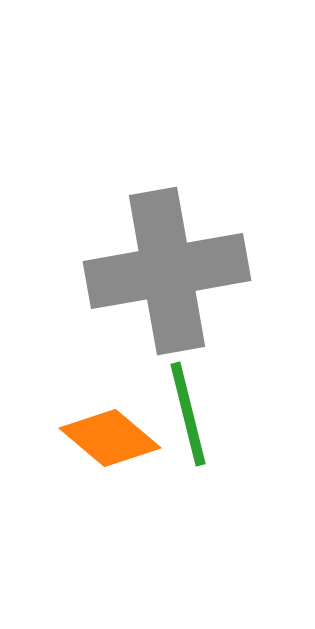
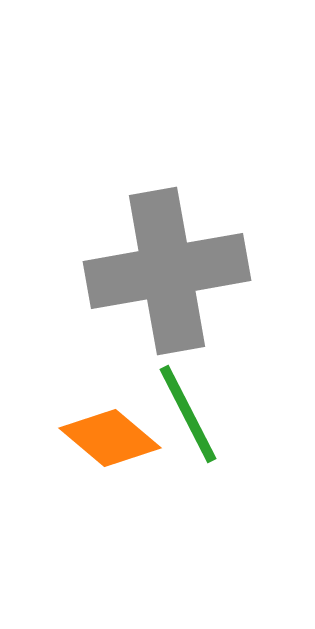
green line: rotated 13 degrees counterclockwise
